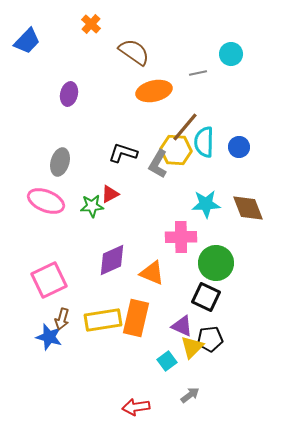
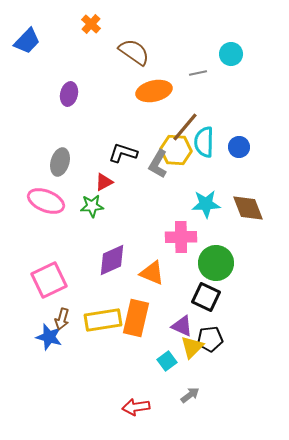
red triangle: moved 6 px left, 12 px up
